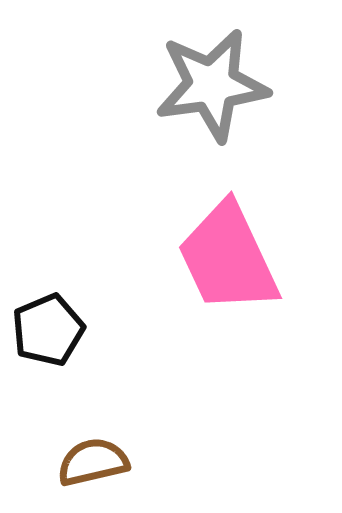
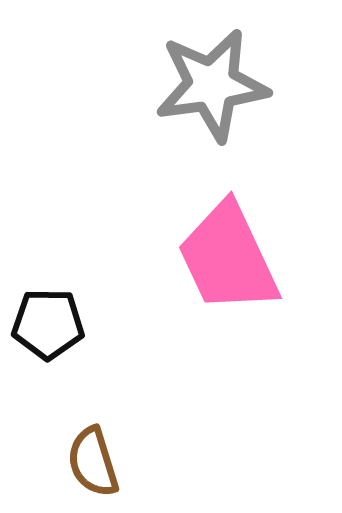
black pentagon: moved 6 px up; rotated 24 degrees clockwise
brown semicircle: rotated 94 degrees counterclockwise
